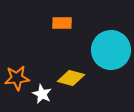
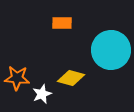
orange star: rotated 10 degrees clockwise
white star: rotated 24 degrees clockwise
